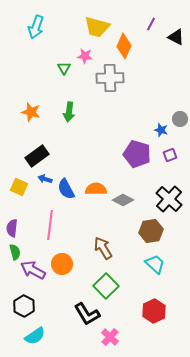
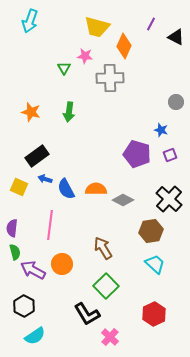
cyan arrow: moved 6 px left, 6 px up
gray circle: moved 4 px left, 17 px up
red hexagon: moved 3 px down
